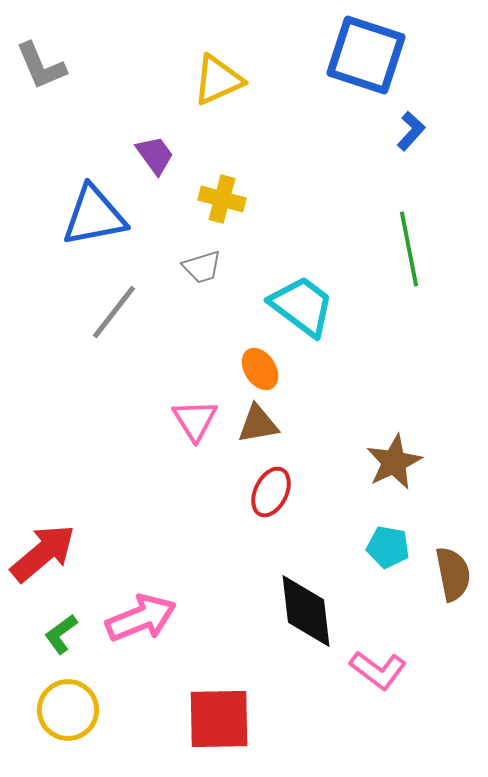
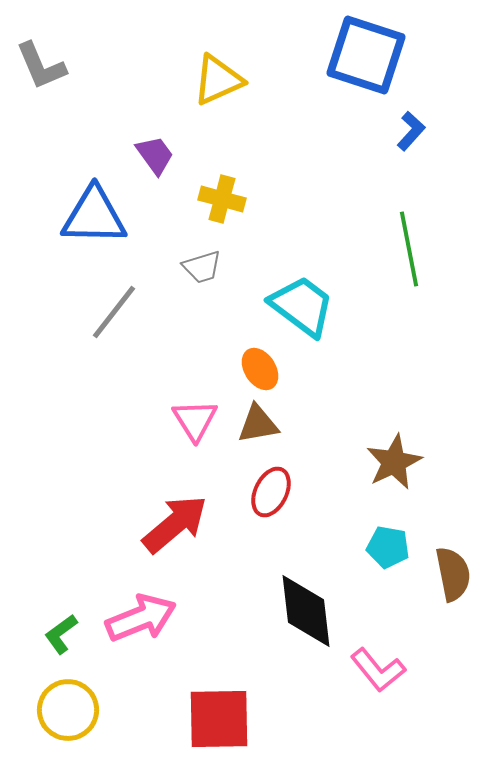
blue triangle: rotated 12 degrees clockwise
red arrow: moved 132 px right, 29 px up
pink L-shape: rotated 14 degrees clockwise
